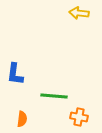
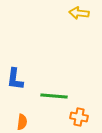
blue L-shape: moved 5 px down
orange semicircle: moved 3 px down
